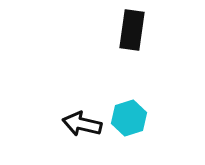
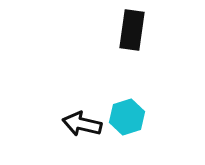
cyan hexagon: moved 2 px left, 1 px up
